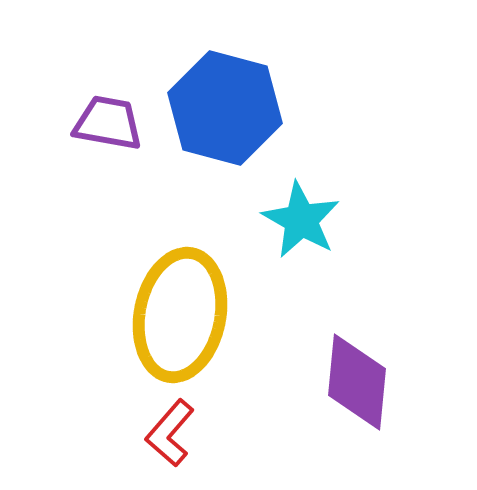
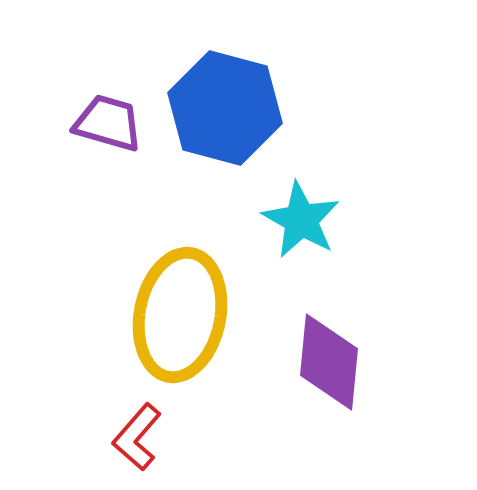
purple trapezoid: rotated 6 degrees clockwise
purple diamond: moved 28 px left, 20 px up
red L-shape: moved 33 px left, 4 px down
